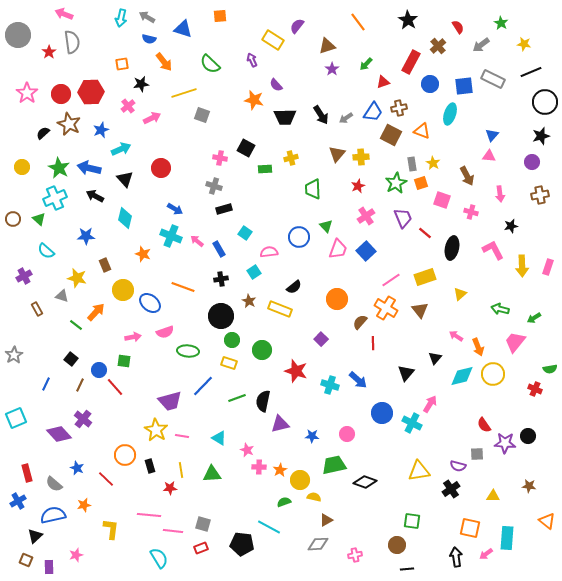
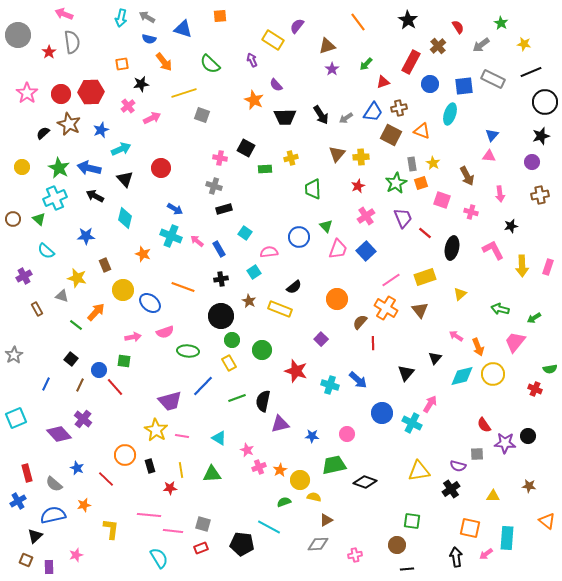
orange star at (254, 100): rotated 12 degrees clockwise
yellow rectangle at (229, 363): rotated 42 degrees clockwise
pink cross at (259, 467): rotated 24 degrees counterclockwise
